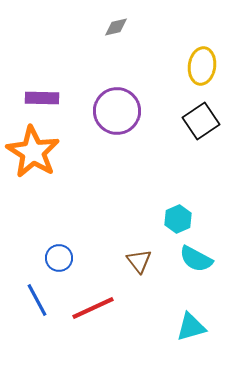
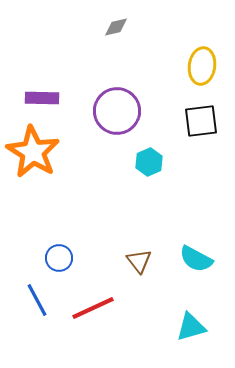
black square: rotated 27 degrees clockwise
cyan hexagon: moved 29 px left, 57 px up
